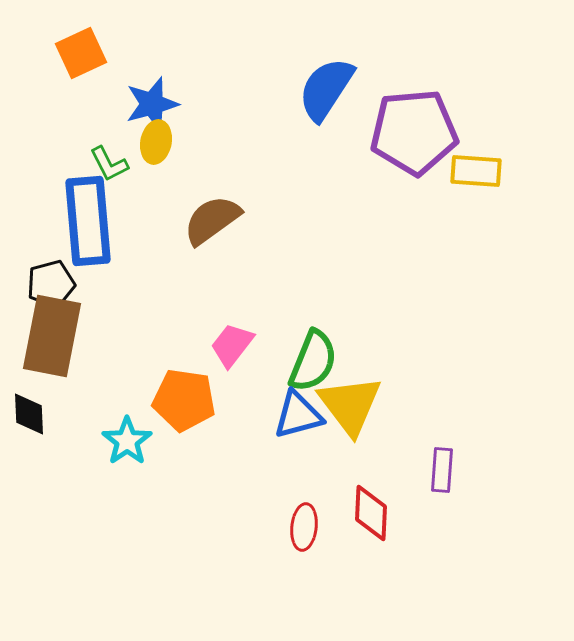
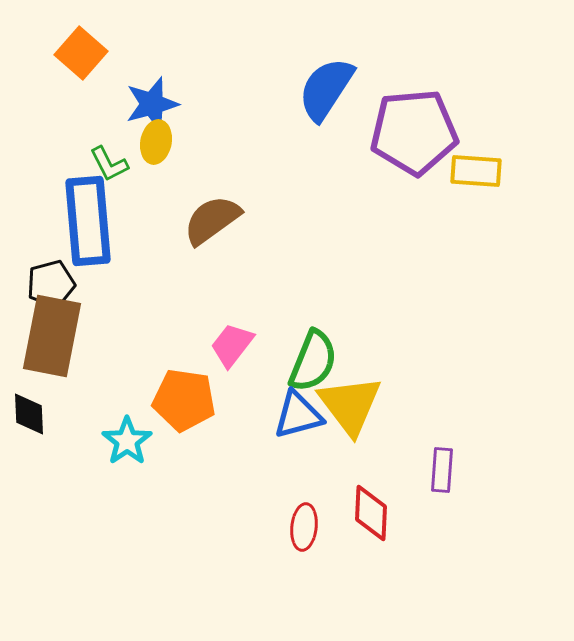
orange square: rotated 24 degrees counterclockwise
